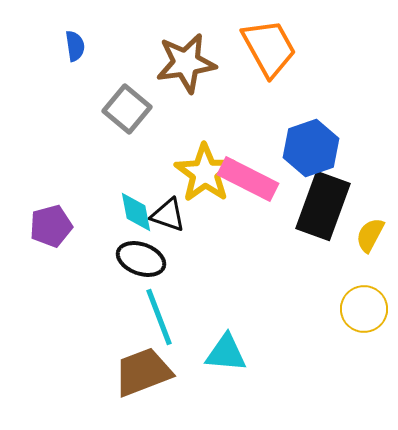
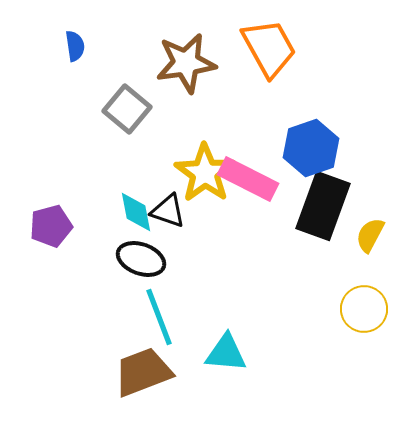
black triangle: moved 4 px up
